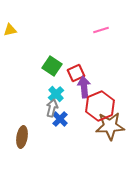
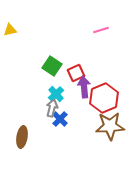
red hexagon: moved 4 px right, 8 px up
